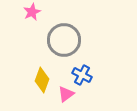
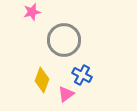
pink star: rotated 12 degrees clockwise
